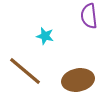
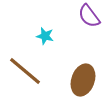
purple semicircle: rotated 30 degrees counterclockwise
brown ellipse: moved 5 px right; rotated 60 degrees counterclockwise
